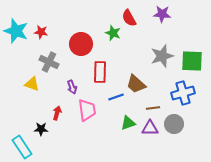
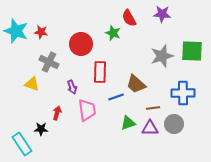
green square: moved 10 px up
blue cross: rotated 15 degrees clockwise
cyan rectangle: moved 3 px up
